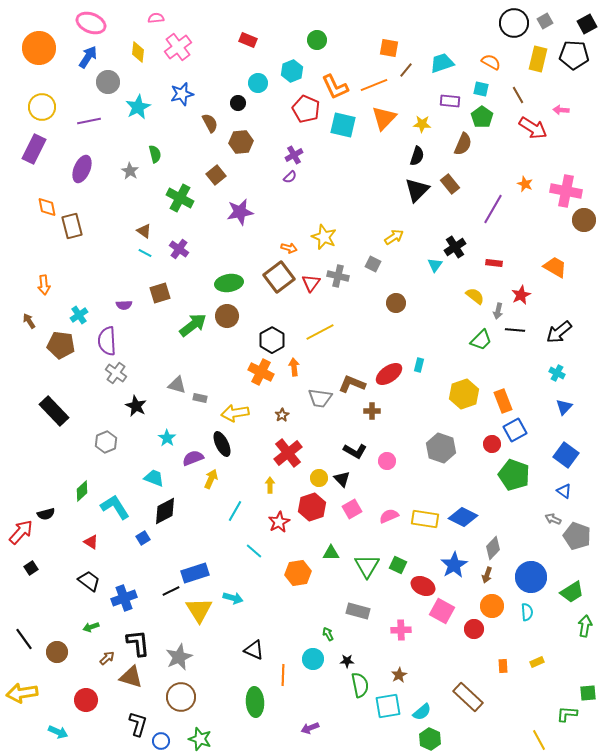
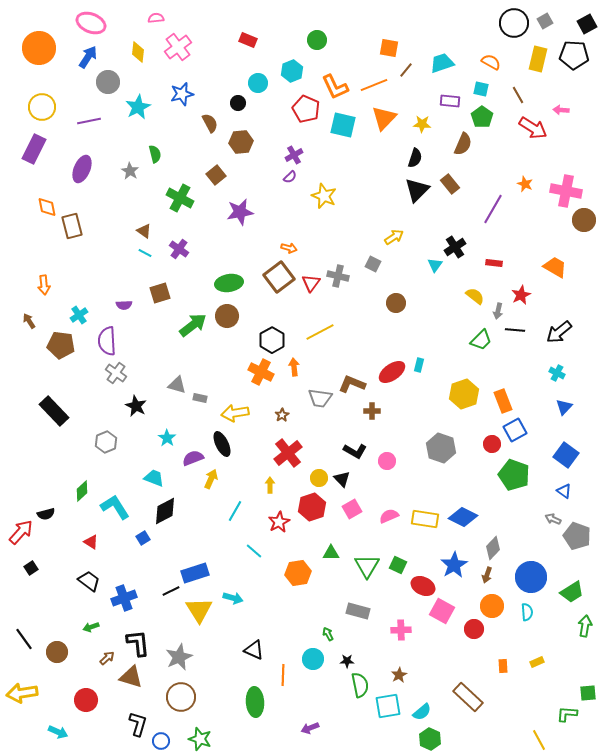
black semicircle at (417, 156): moved 2 px left, 2 px down
yellow star at (324, 237): moved 41 px up
red ellipse at (389, 374): moved 3 px right, 2 px up
